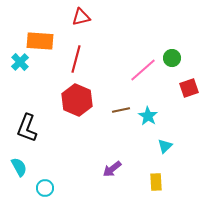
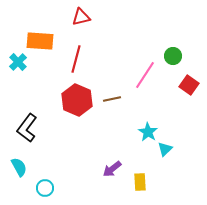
green circle: moved 1 px right, 2 px up
cyan cross: moved 2 px left
pink line: moved 2 px right, 5 px down; rotated 16 degrees counterclockwise
red square: moved 3 px up; rotated 36 degrees counterclockwise
brown line: moved 9 px left, 11 px up
cyan star: moved 16 px down
black L-shape: rotated 16 degrees clockwise
cyan triangle: moved 3 px down
yellow rectangle: moved 16 px left
